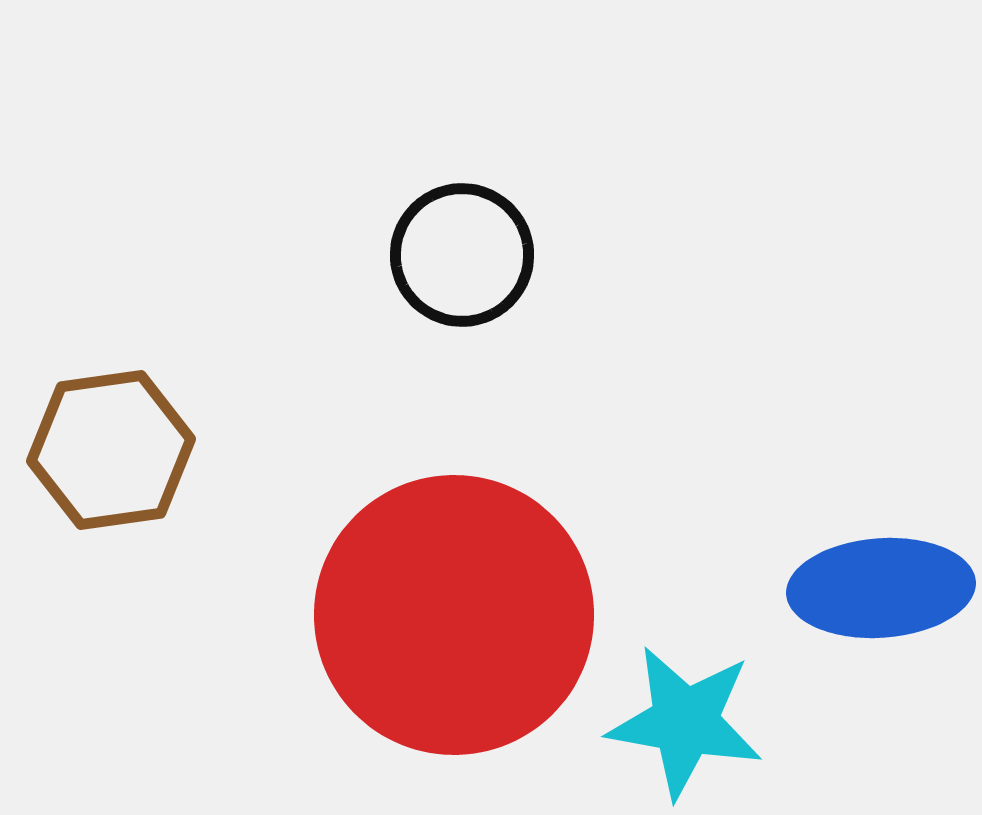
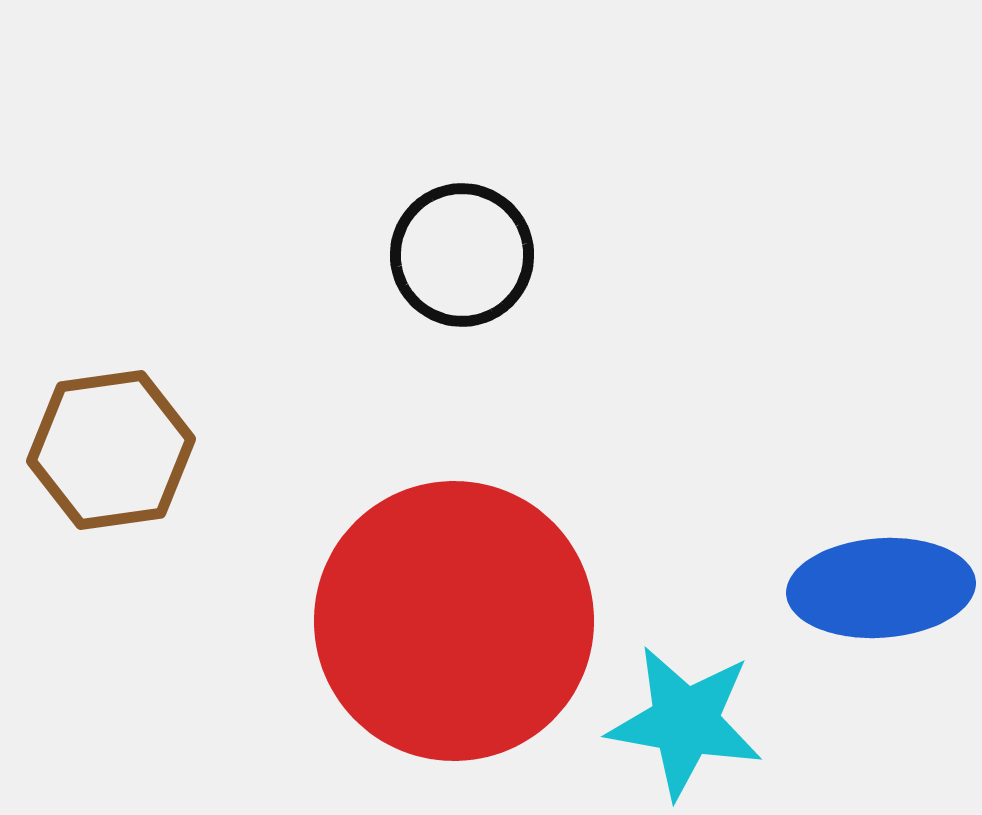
red circle: moved 6 px down
